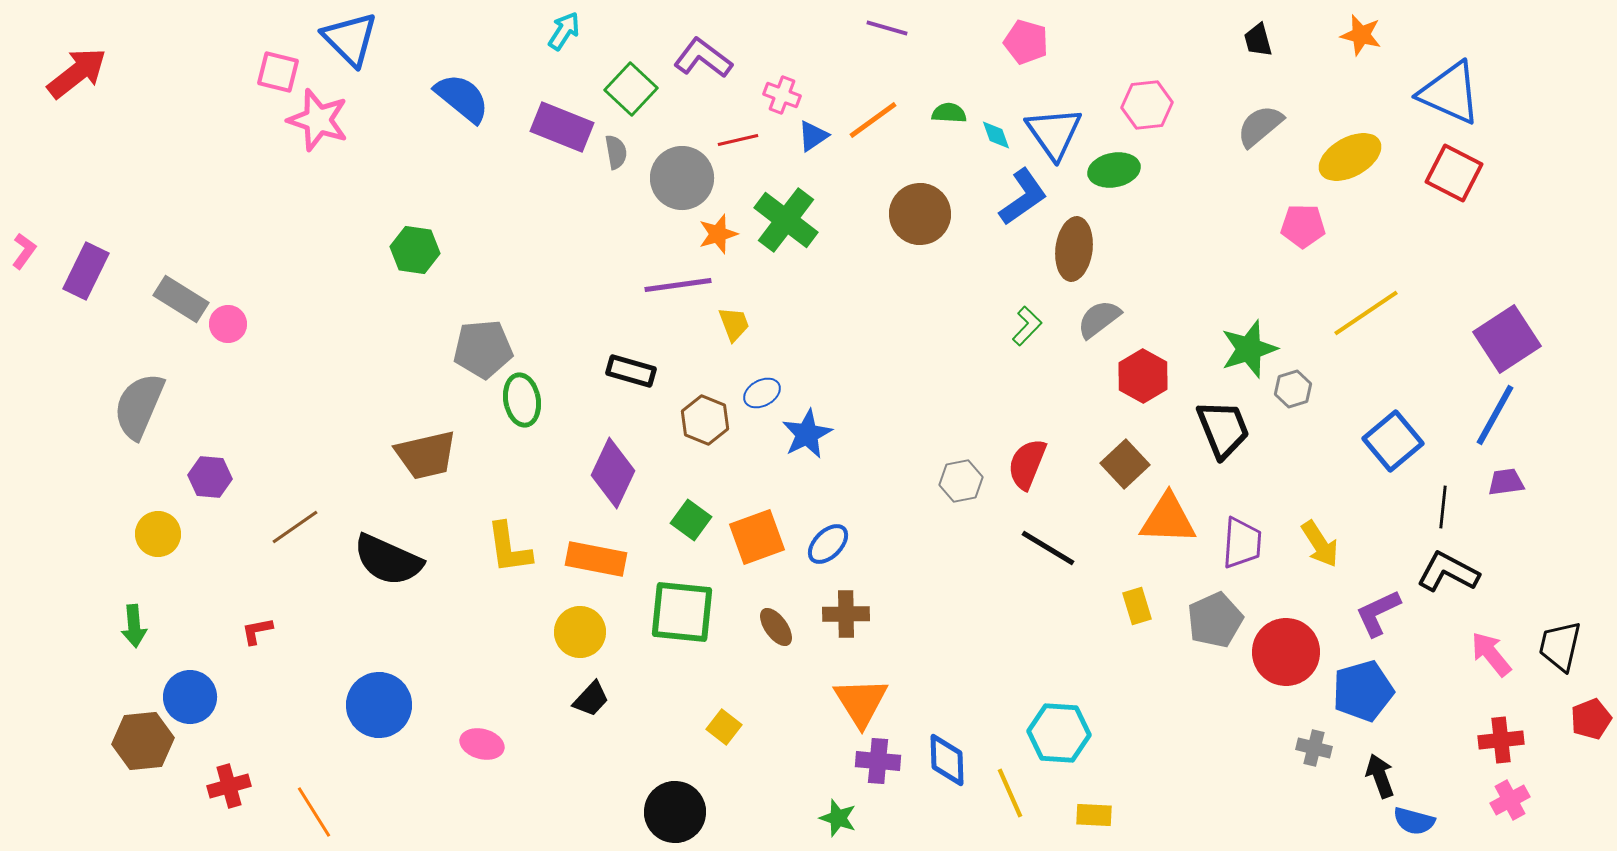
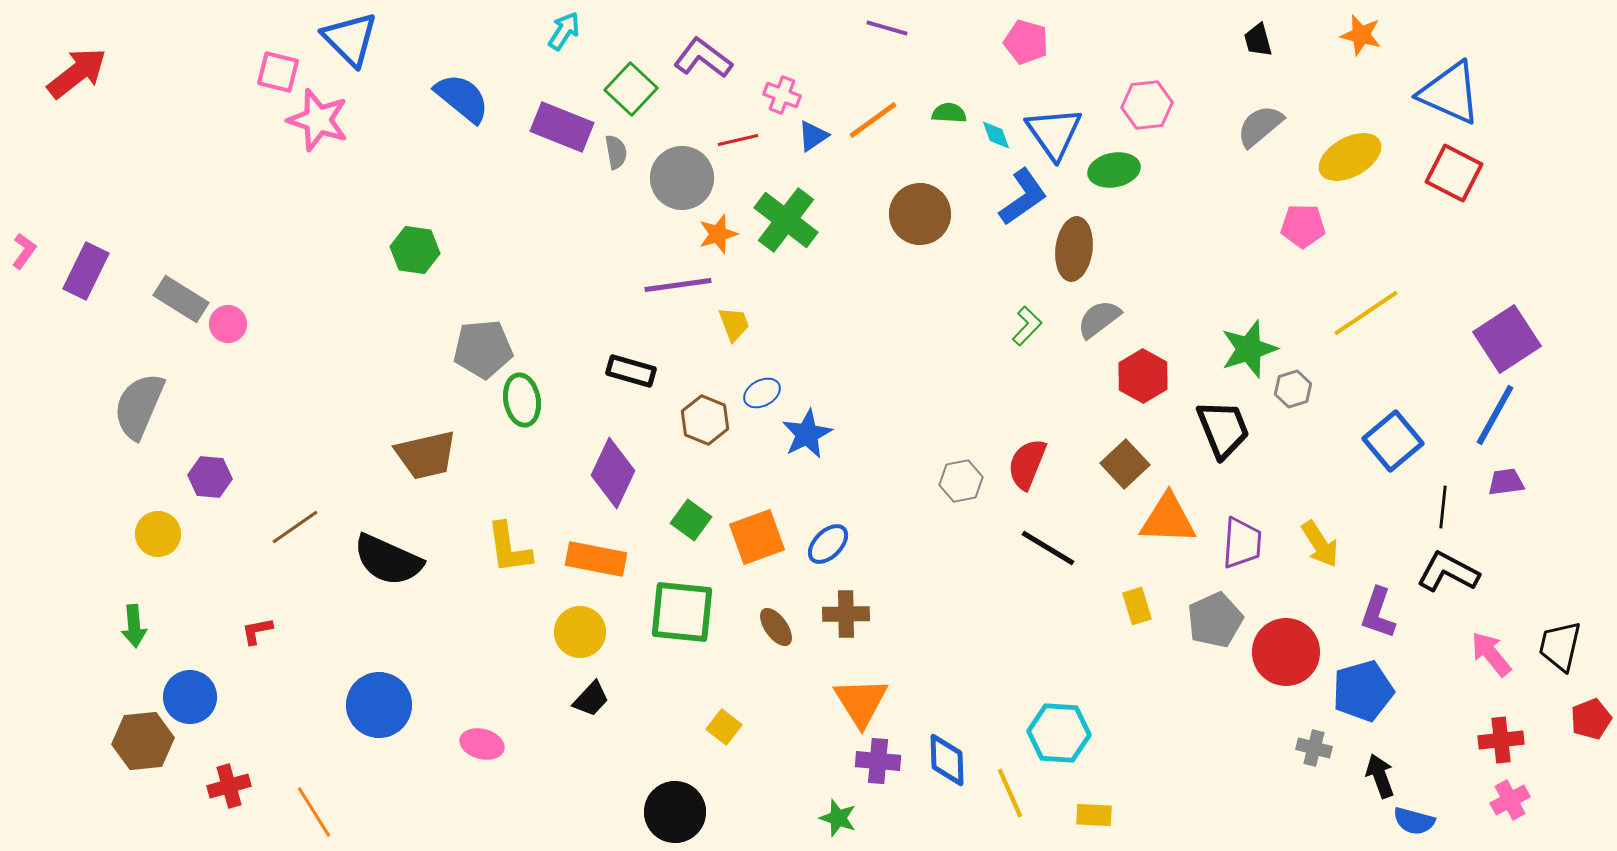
purple L-shape at (1378, 613): rotated 46 degrees counterclockwise
